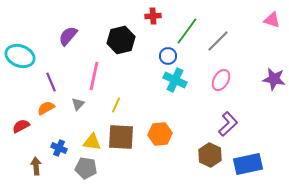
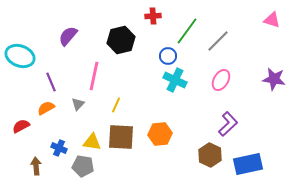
gray pentagon: moved 3 px left, 2 px up
